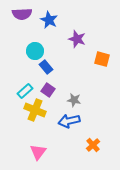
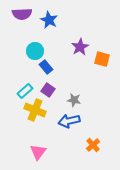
purple star: moved 3 px right, 8 px down; rotated 24 degrees clockwise
